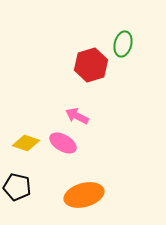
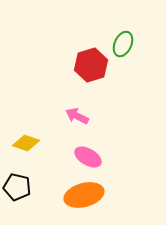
green ellipse: rotated 10 degrees clockwise
pink ellipse: moved 25 px right, 14 px down
